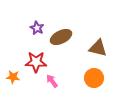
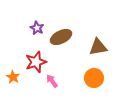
brown triangle: moved 1 px up; rotated 24 degrees counterclockwise
red star: rotated 20 degrees counterclockwise
orange star: rotated 24 degrees clockwise
